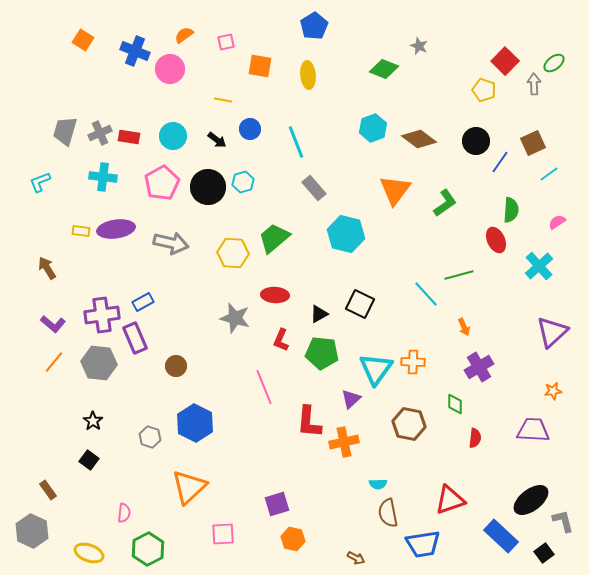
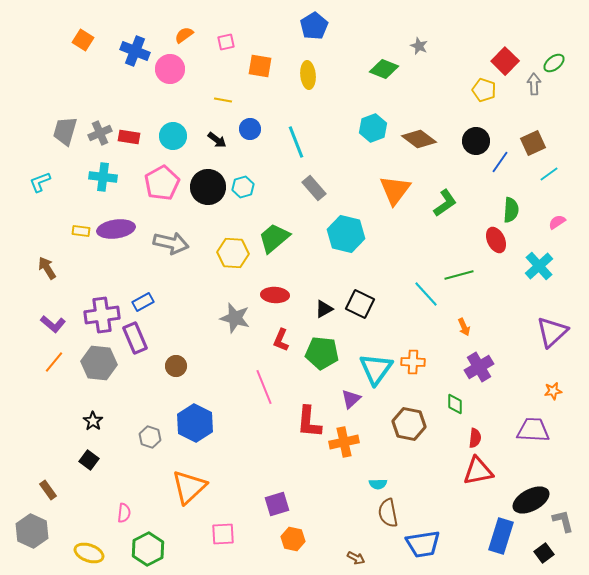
cyan hexagon at (243, 182): moved 5 px down
black triangle at (319, 314): moved 5 px right, 5 px up
red triangle at (450, 500): moved 28 px right, 29 px up; rotated 8 degrees clockwise
black ellipse at (531, 500): rotated 9 degrees clockwise
blue rectangle at (501, 536): rotated 64 degrees clockwise
